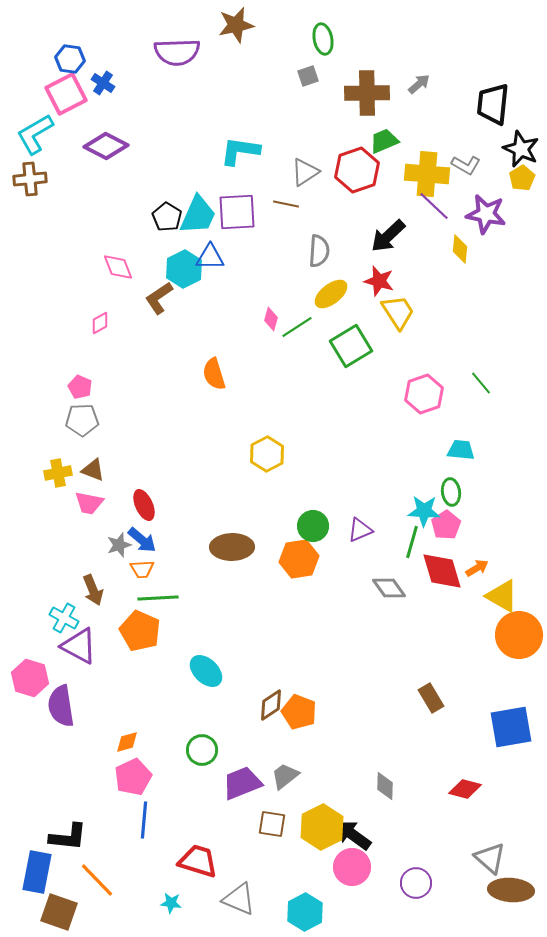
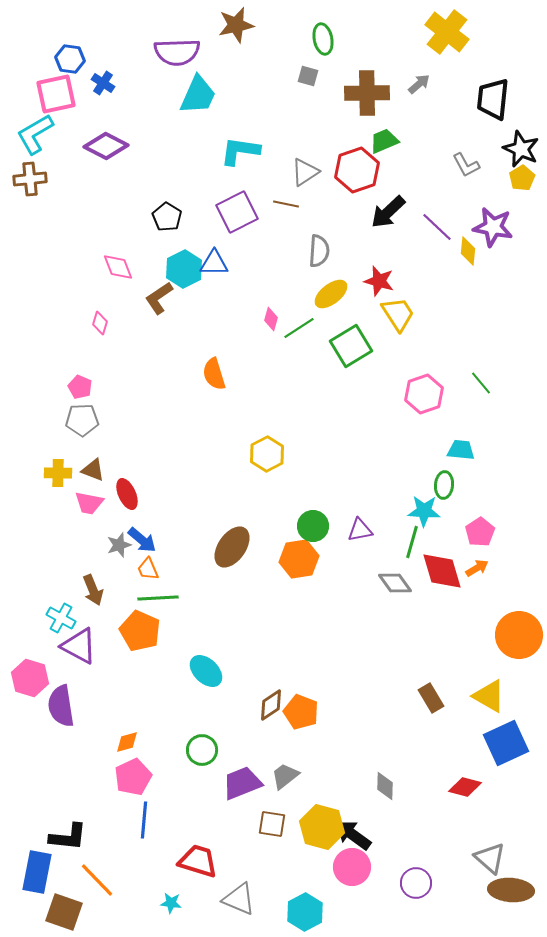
gray square at (308, 76): rotated 35 degrees clockwise
pink square at (66, 94): moved 10 px left; rotated 15 degrees clockwise
black trapezoid at (493, 104): moved 5 px up
gray L-shape at (466, 165): rotated 32 degrees clockwise
yellow cross at (427, 174): moved 20 px right, 142 px up; rotated 33 degrees clockwise
purple line at (434, 206): moved 3 px right, 21 px down
purple square at (237, 212): rotated 24 degrees counterclockwise
purple star at (486, 214): moved 7 px right, 13 px down
cyan trapezoid at (198, 215): moved 120 px up
black arrow at (388, 236): moved 24 px up
yellow diamond at (460, 249): moved 8 px right, 2 px down
blue triangle at (210, 257): moved 4 px right, 6 px down
yellow trapezoid at (398, 312): moved 2 px down
pink diamond at (100, 323): rotated 45 degrees counterclockwise
green line at (297, 327): moved 2 px right, 1 px down
yellow cross at (58, 473): rotated 12 degrees clockwise
green ellipse at (451, 492): moved 7 px left, 7 px up; rotated 12 degrees clockwise
red ellipse at (144, 505): moved 17 px left, 11 px up
pink pentagon at (446, 525): moved 34 px right, 7 px down
purple triangle at (360, 530): rotated 12 degrees clockwise
brown ellipse at (232, 547): rotated 54 degrees counterclockwise
orange trapezoid at (142, 569): moved 6 px right; rotated 70 degrees clockwise
gray diamond at (389, 588): moved 6 px right, 5 px up
yellow triangle at (502, 596): moved 13 px left, 100 px down
cyan cross at (64, 618): moved 3 px left
orange pentagon at (299, 712): moved 2 px right
blue square at (511, 727): moved 5 px left, 16 px down; rotated 15 degrees counterclockwise
red diamond at (465, 789): moved 2 px up
yellow hexagon at (322, 827): rotated 18 degrees counterclockwise
brown square at (59, 912): moved 5 px right
